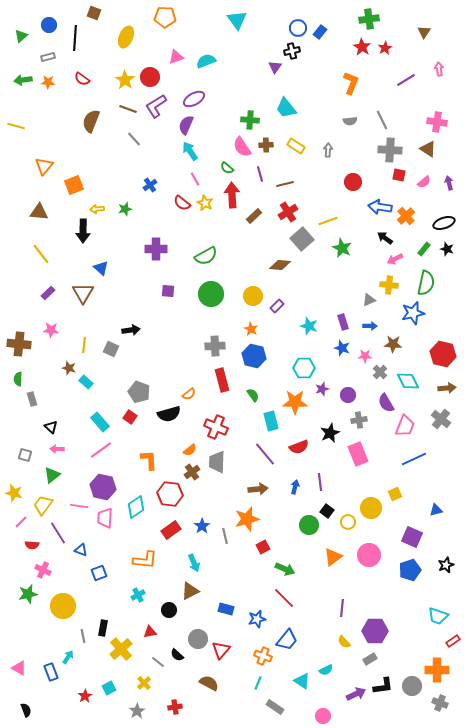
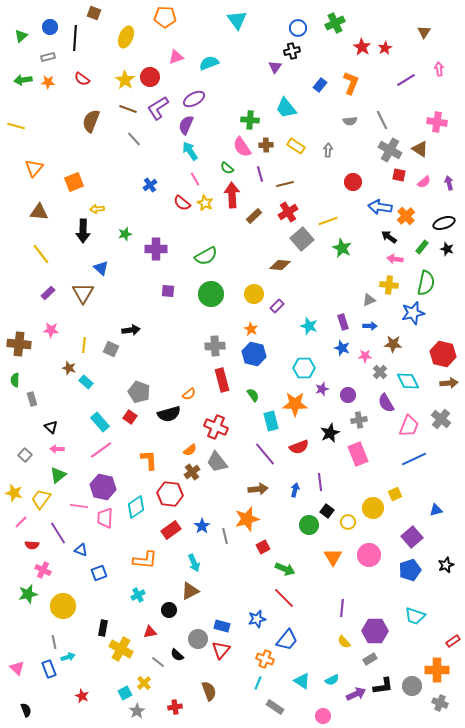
green cross at (369, 19): moved 34 px left, 4 px down; rotated 18 degrees counterclockwise
blue circle at (49, 25): moved 1 px right, 2 px down
blue rectangle at (320, 32): moved 53 px down
cyan semicircle at (206, 61): moved 3 px right, 2 px down
purple L-shape at (156, 106): moved 2 px right, 2 px down
brown triangle at (428, 149): moved 8 px left
gray cross at (390, 150): rotated 25 degrees clockwise
orange triangle at (44, 166): moved 10 px left, 2 px down
orange square at (74, 185): moved 3 px up
green star at (125, 209): moved 25 px down
black arrow at (385, 238): moved 4 px right, 1 px up
green rectangle at (424, 249): moved 2 px left, 2 px up
pink arrow at (395, 259): rotated 35 degrees clockwise
yellow circle at (253, 296): moved 1 px right, 2 px up
blue hexagon at (254, 356): moved 2 px up
green semicircle at (18, 379): moved 3 px left, 1 px down
brown arrow at (447, 388): moved 2 px right, 5 px up
orange star at (295, 402): moved 2 px down
pink trapezoid at (405, 426): moved 4 px right
gray square at (25, 455): rotated 24 degrees clockwise
gray trapezoid at (217, 462): rotated 40 degrees counterclockwise
green triangle at (52, 475): moved 6 px right
blue arrow at (295, 487): moved 3 px down
yellow trapezoid at (43, 505): moved 2 px left, 6 px up
yellow circle at (371, 508): moved 2 px right
purple square at (412, 537): rotated 25 degrees clockwise
orange triangle at (333, 557): rotated 24 degrees counterclockwise
blue rectangle at (226, 609): moved 4 px left, 17 px down
cyan trapezoid at (438, 616): moved 23 px left
gray line at (83, 636): moved 29 px left, 6 px down
yellow cross at (121, 649): rotated 20 degrees counterclockwise
orange cross at (263, 656): moved 2 px right, 3 px down
cyan arrow at (68, 657): rotated 40 degrees clockwise
pink triangle at (19, 668): moved 2 px left; rotated 14 degrees clockwise
cyan semicircle at (326, 670): moved 6 px right, 10 px down
blue rectangle at (51, 672): moved 2 px left, 3 px up
brown semicircle at (209, 683): moved 8 px down; rotated 42 degrees clockwise
cyan square at (109, 688): moved 16 px right, 5 px down
red star at (85, 696): moved 3 px left; rotated 16 degrees counterclockwise
